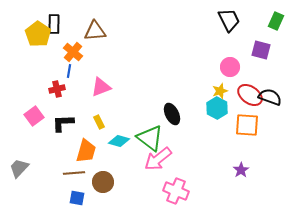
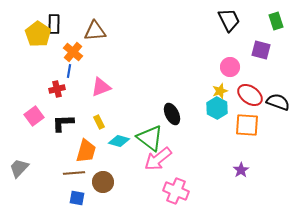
green rectangle: rotated 42 degrees counterclockwise
black semicircle: moved 8 px right, 5 px down
